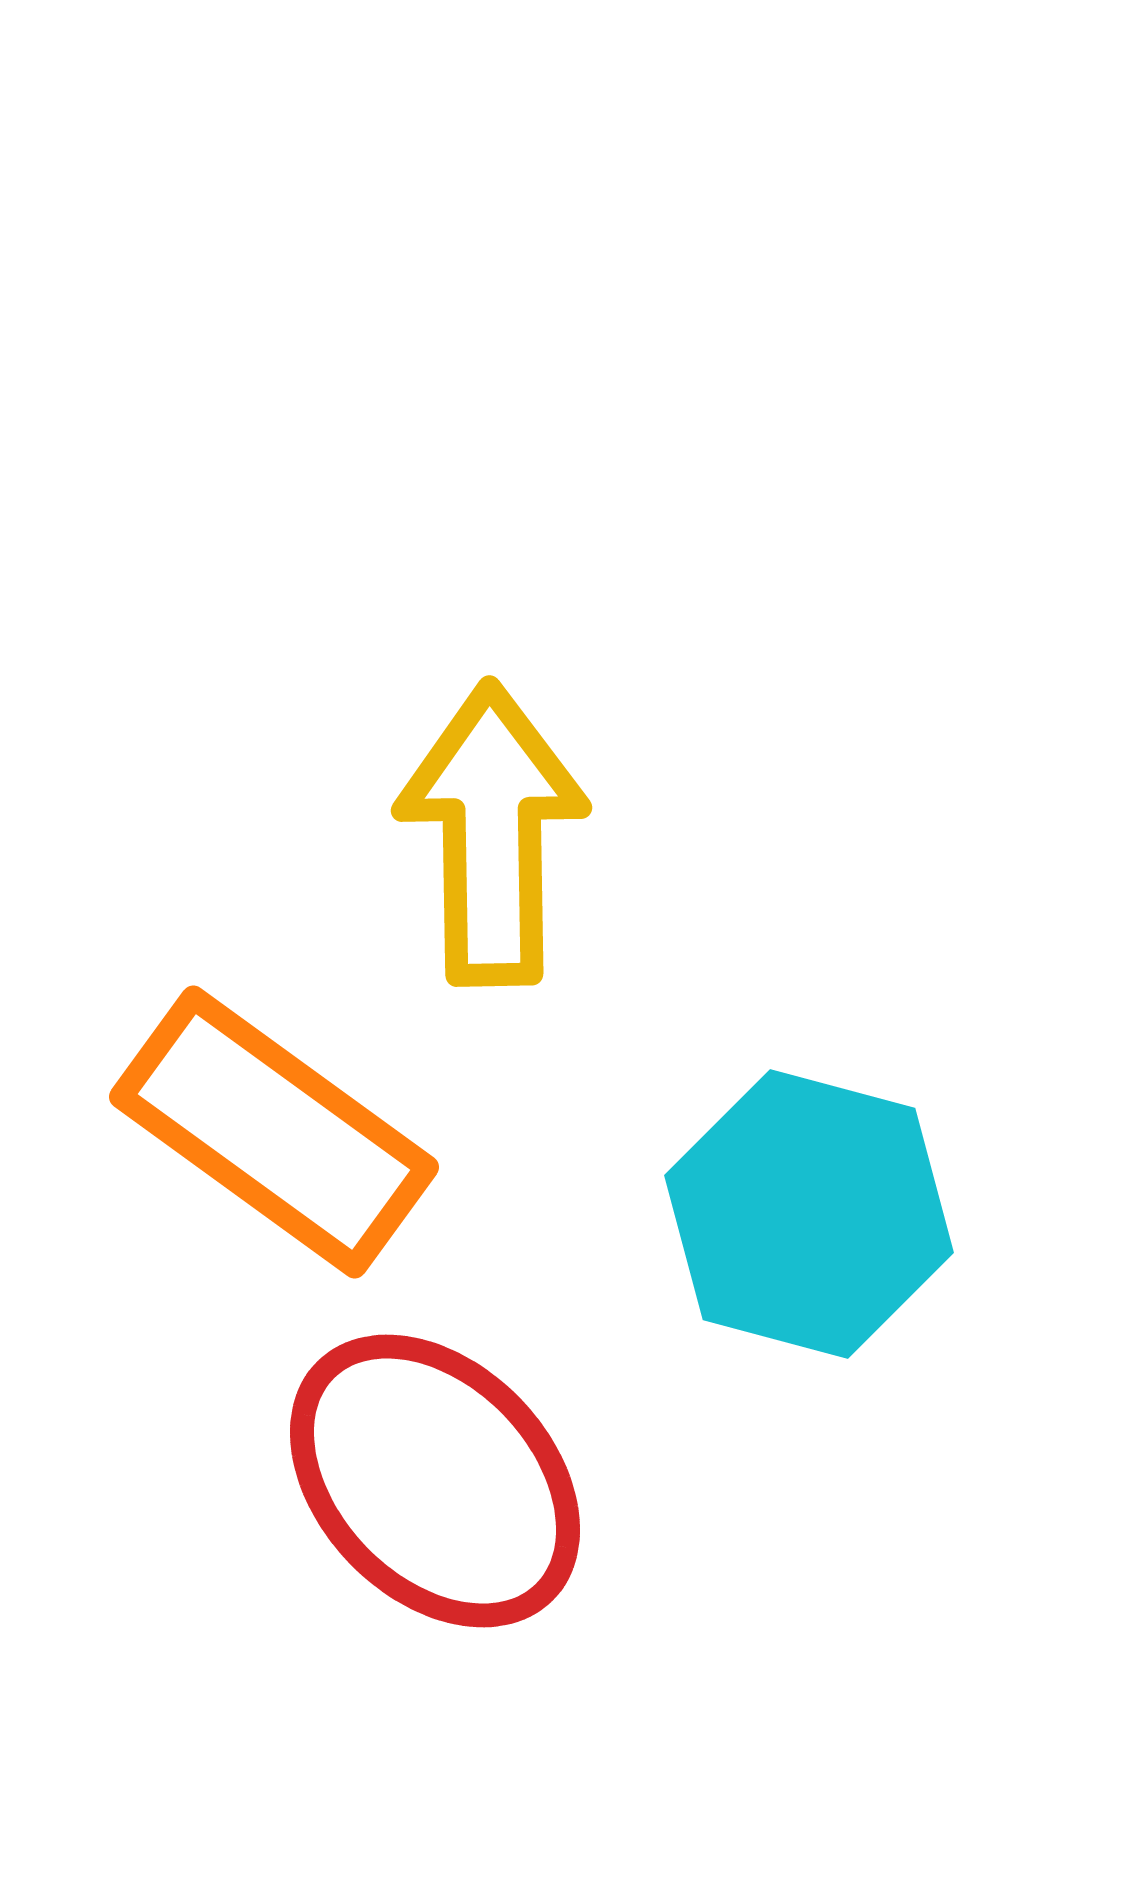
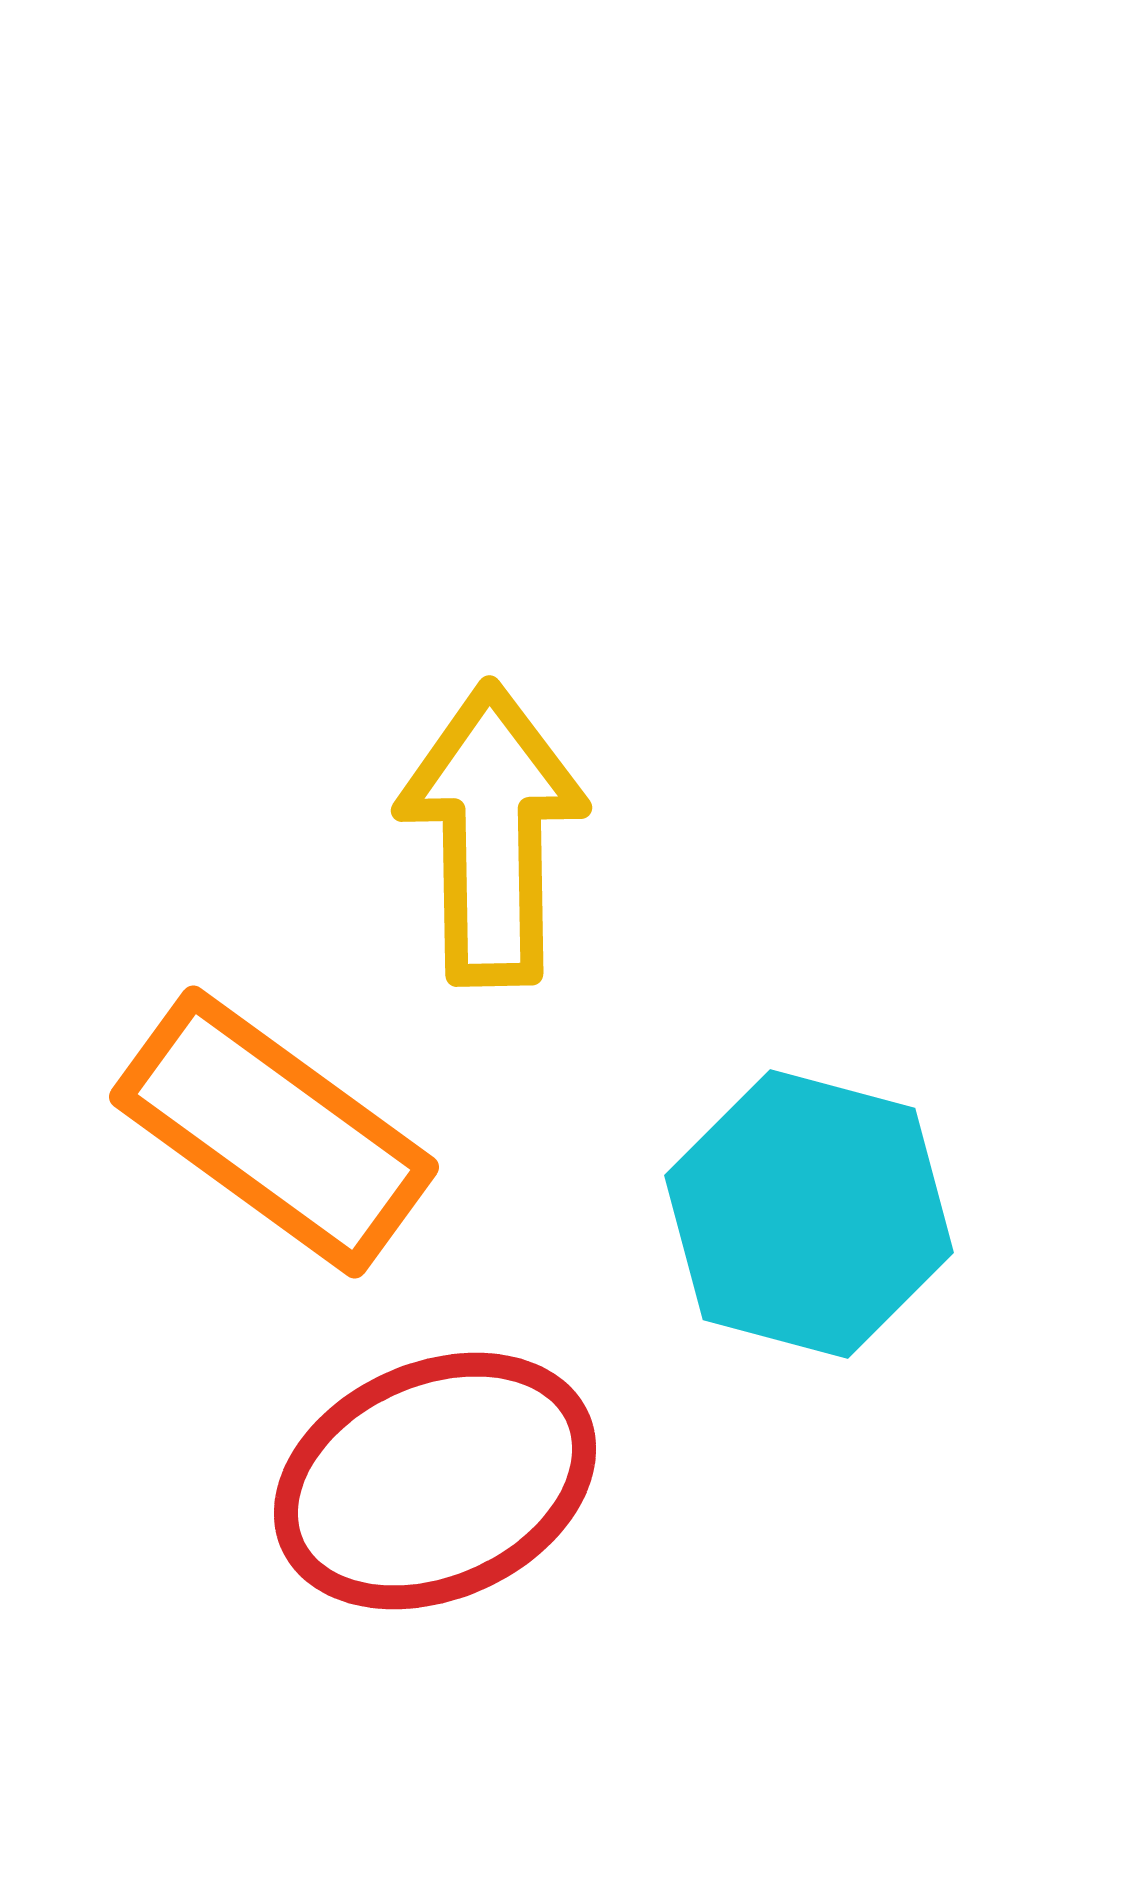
red ellipse: rotated 70 degrees counterclockwise
